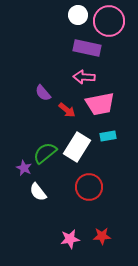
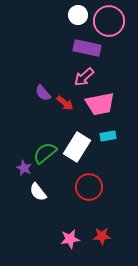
pink arrow: rotated 45 degrees counterclockwise
red arrow: moved 2 px left, 7 px up
